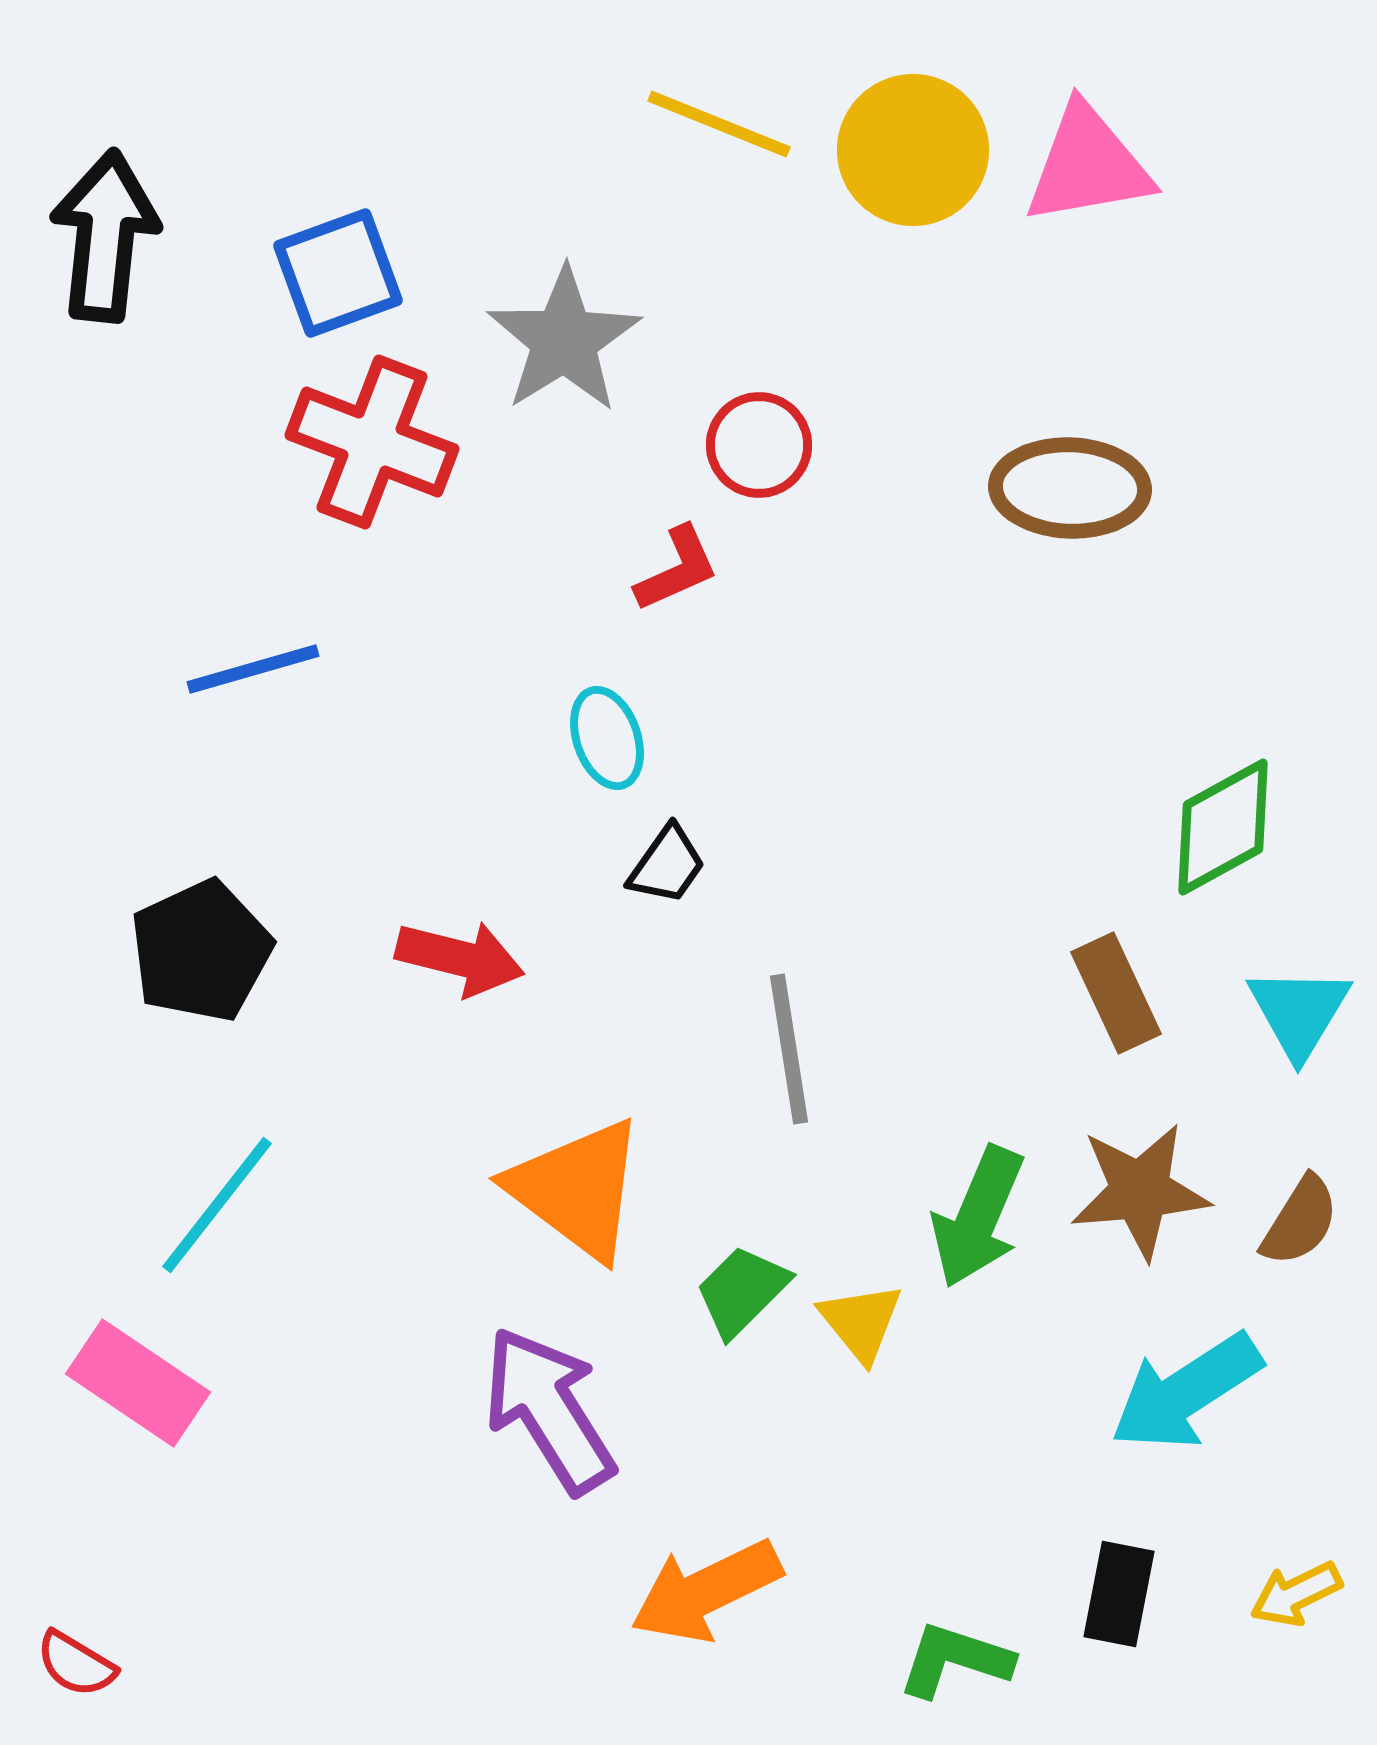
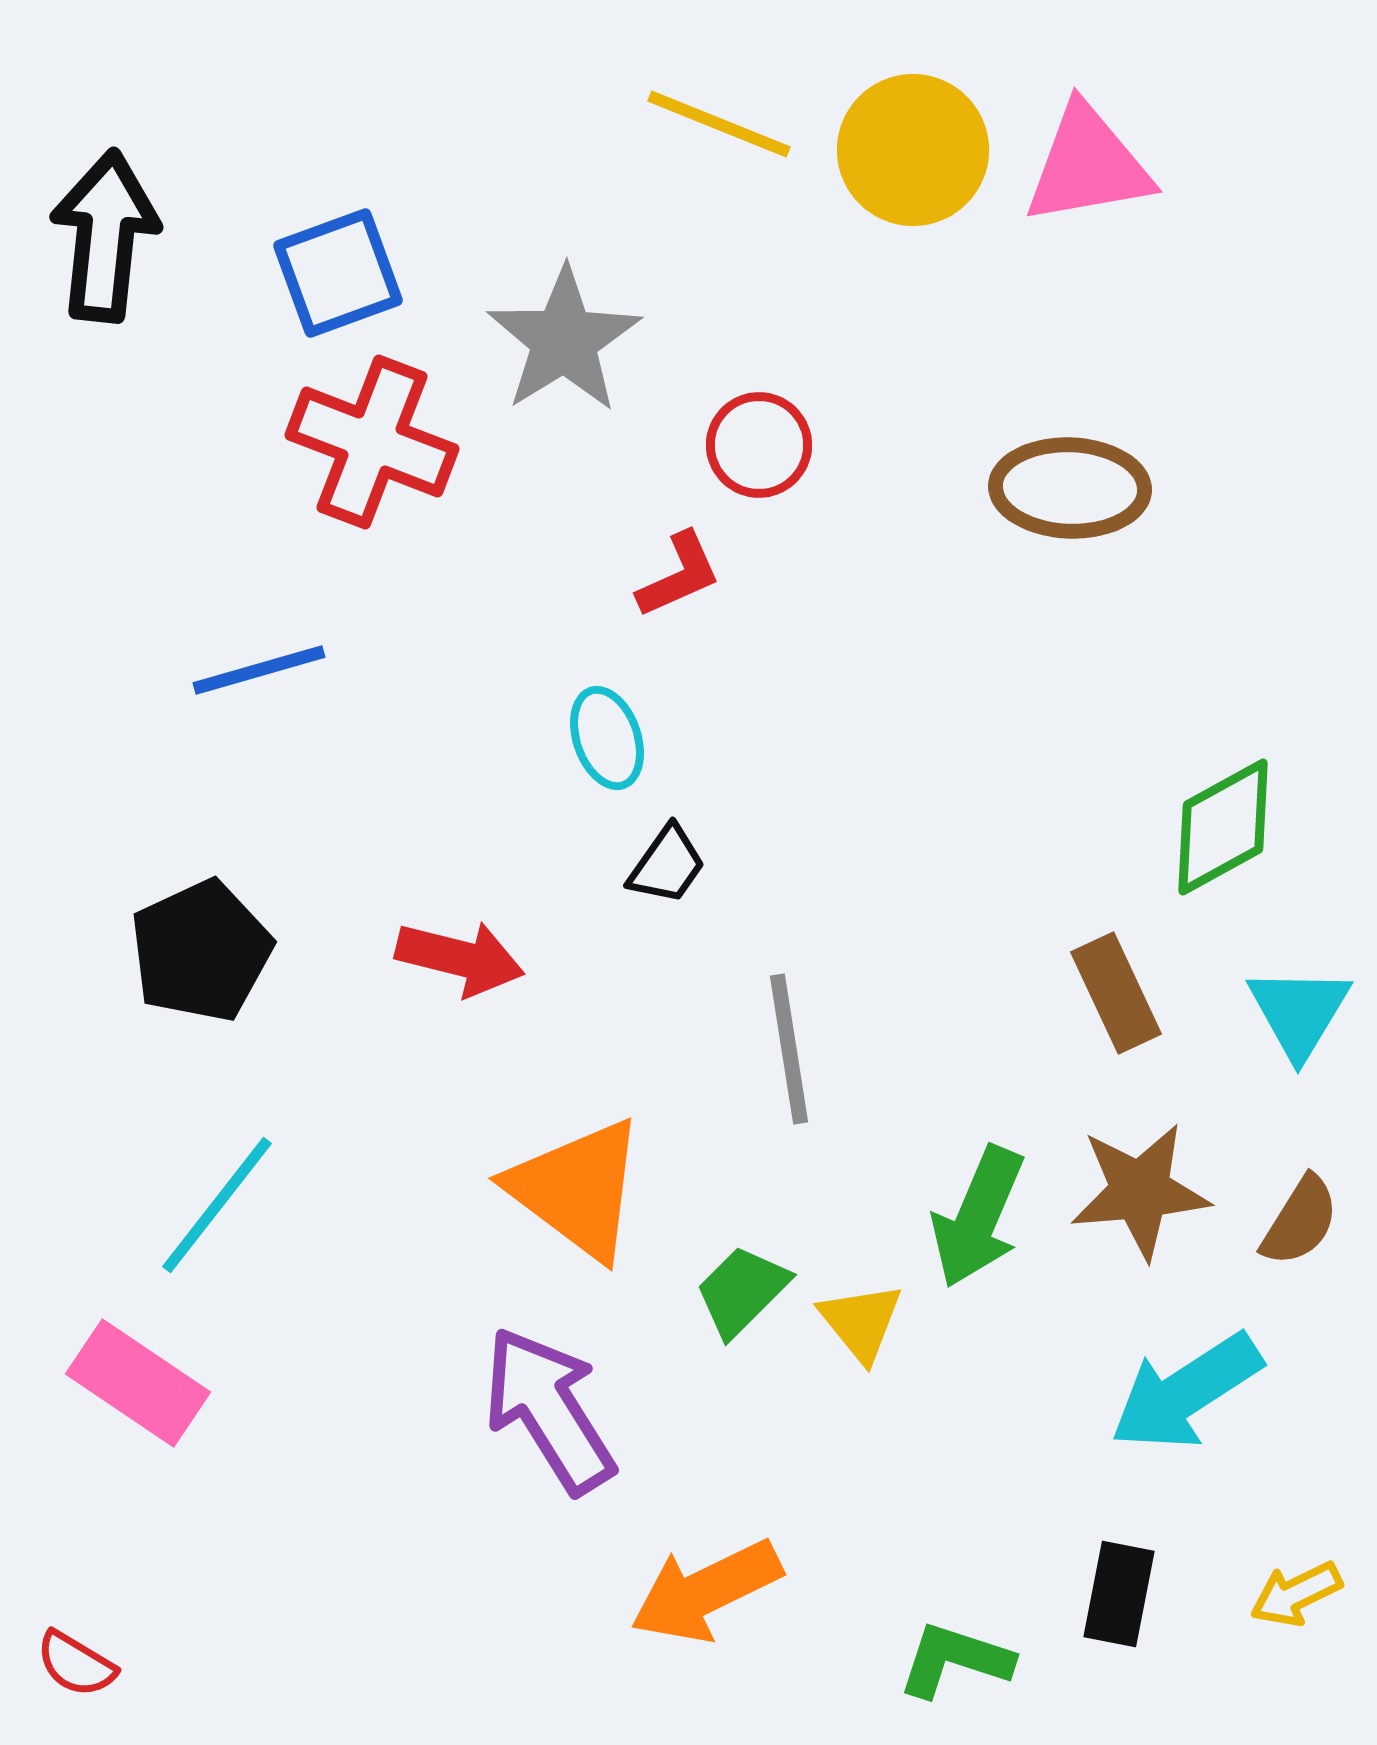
red L-shape: moved 2 px right, 6 px down
blue line: moved 6 px right, 1 px down
